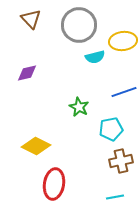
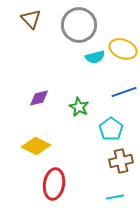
yellow ellipse: moved 8 px down; rotated 28 degrees clockwise
purple diamond: moved 12 px right, 25 px down
cyan pentagon: rotated 25 degrees counterclockwise
